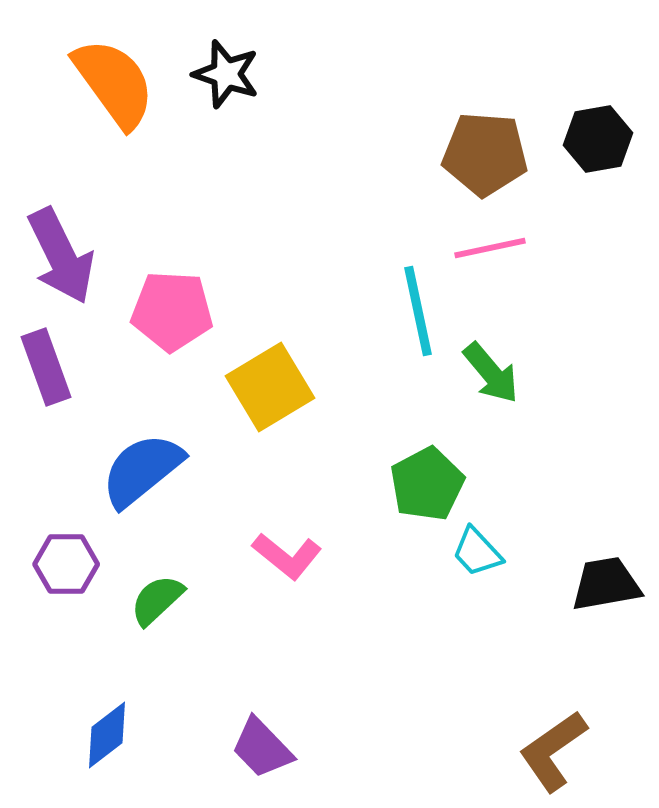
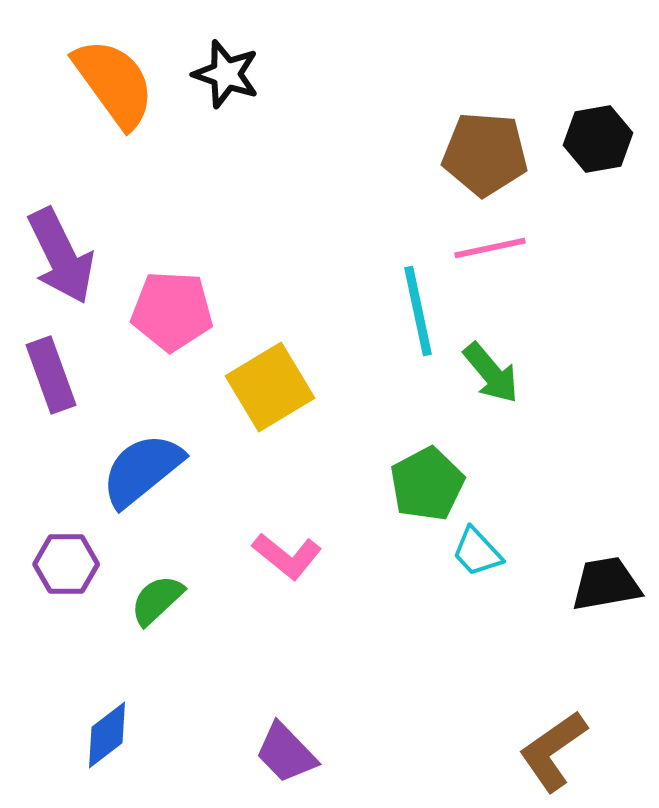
purple rectangle: moved 5 px right, 8 px down
purple trapezoid: moved 24 px right, 5 px down
